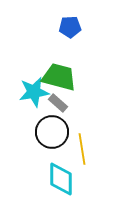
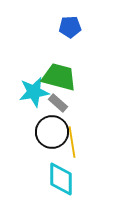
yellow line: moved 10 px left, 7 px up
